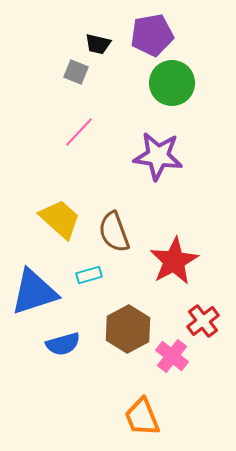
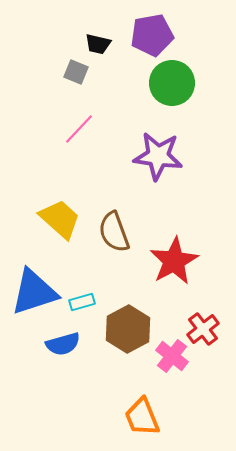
pink line: moved 3 px up
cyan rectangle: moved 7 px left, 27 px down
red cross: moved 8 px down
